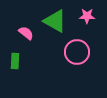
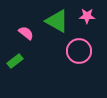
green triangle: moved 2 px right
pink circle: moved 2 px right, 1 px up
green rectangle: rotated 49 degrees clockwise
